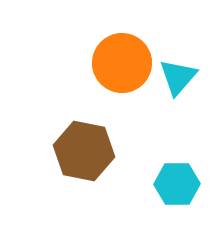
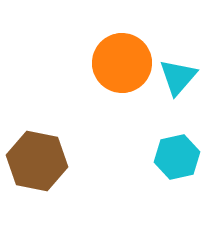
brown hexagon: moved 47 px left, 10 px down
cyan hexagon: moved 27 px up; rotated 12 degrees counterclockwise
